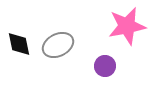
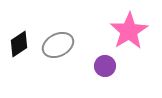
pink star: moved 2 px right, 5 px down; rotated 21 degrees counterclockwise
black diamond: rotated 68 degrees clockwise
